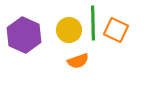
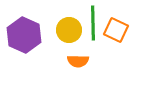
orange semicircle: rotated 20 degrees clockwise
